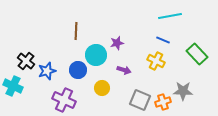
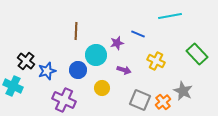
blue line: moved 25 px left, 6 px up
gray star: rotated 24 degrees clockwise
orange cross: rotated 21 degrees counterclockwise
